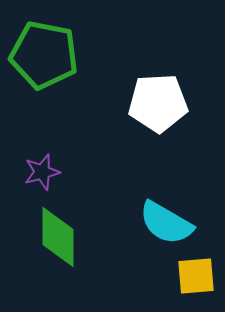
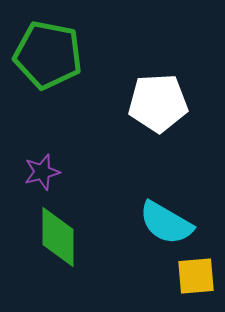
green pentagon: moved 4 px right
